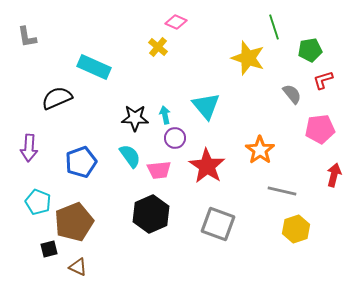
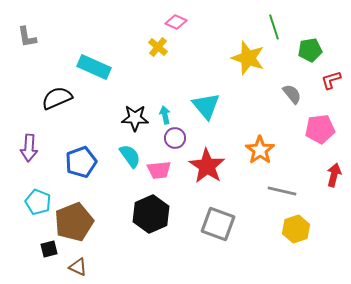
red L-shape: moved 8 px right
